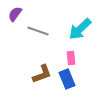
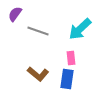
brown L-shape: moved 4 px left; rotated 60 degrees clockwise
blue rectangle: rotated 30 degrees clockwise
